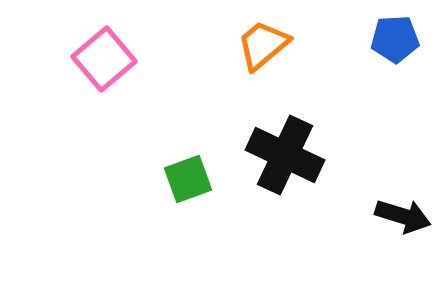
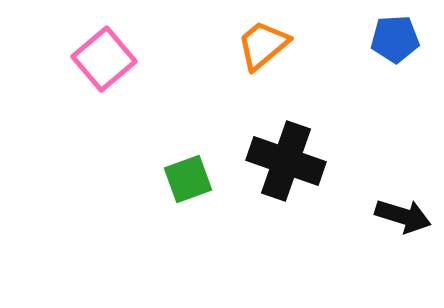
black cross: moved 1 px right, 6 px down; rotated 6 degrees counterclockwise
